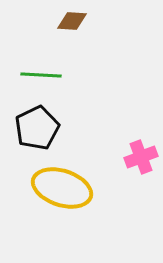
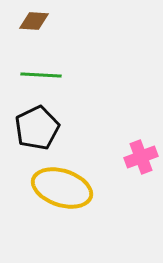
brown diamond: moved 38 px left
